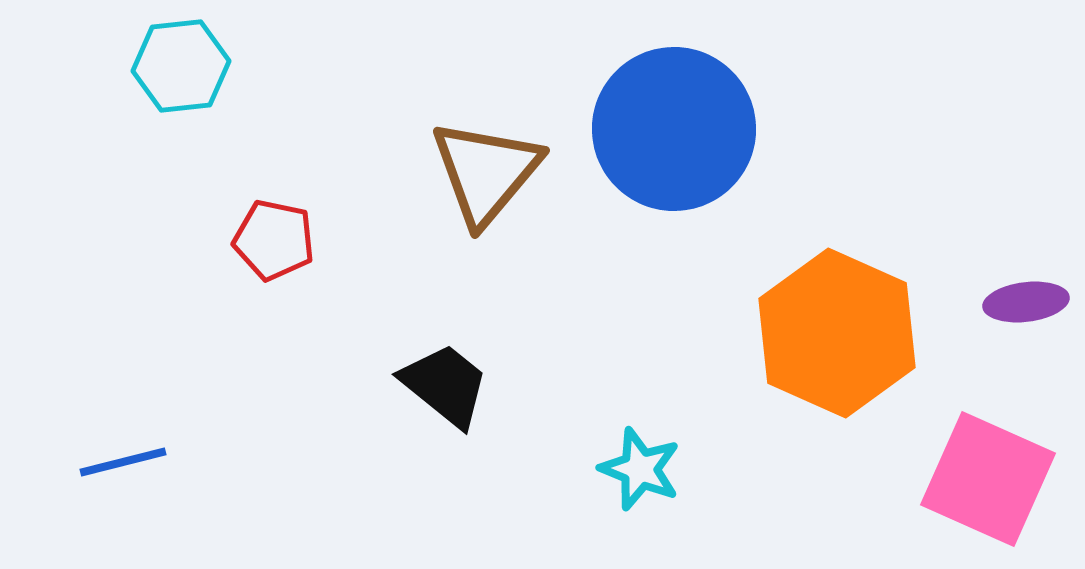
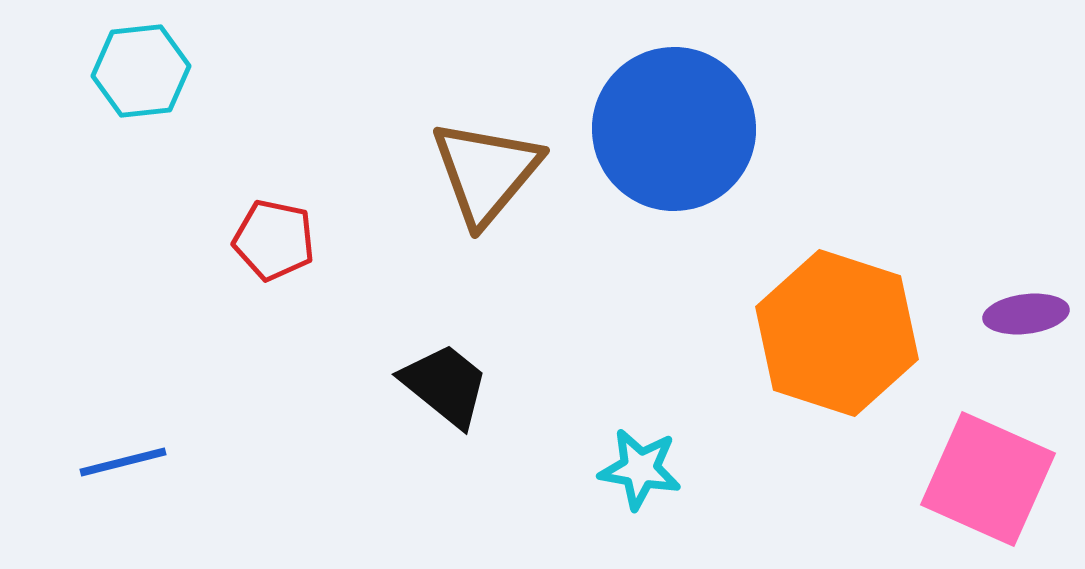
cyan hexagon: moved 40 px left, 5 px down
purple ellipse: moved 12 px down
orange hexagon: rotated 6 degrees counterclockwise
cyan star: rotated 12 degrees counterclockwise
